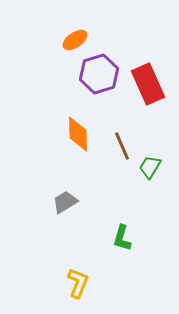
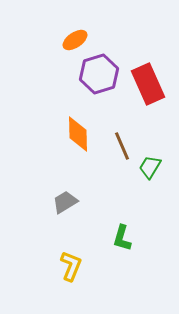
yellow L-shape: moved 7 px left, 17 px up
